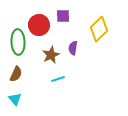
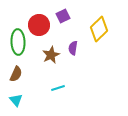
purple square: rotated 24 degrees counterclockwise
cyan line: moved 9 px down
cyan triangle: moved 1 px right, 1 px down
